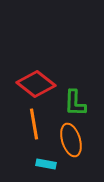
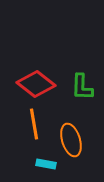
green L-shape: moved 7 px right, 16 px up
